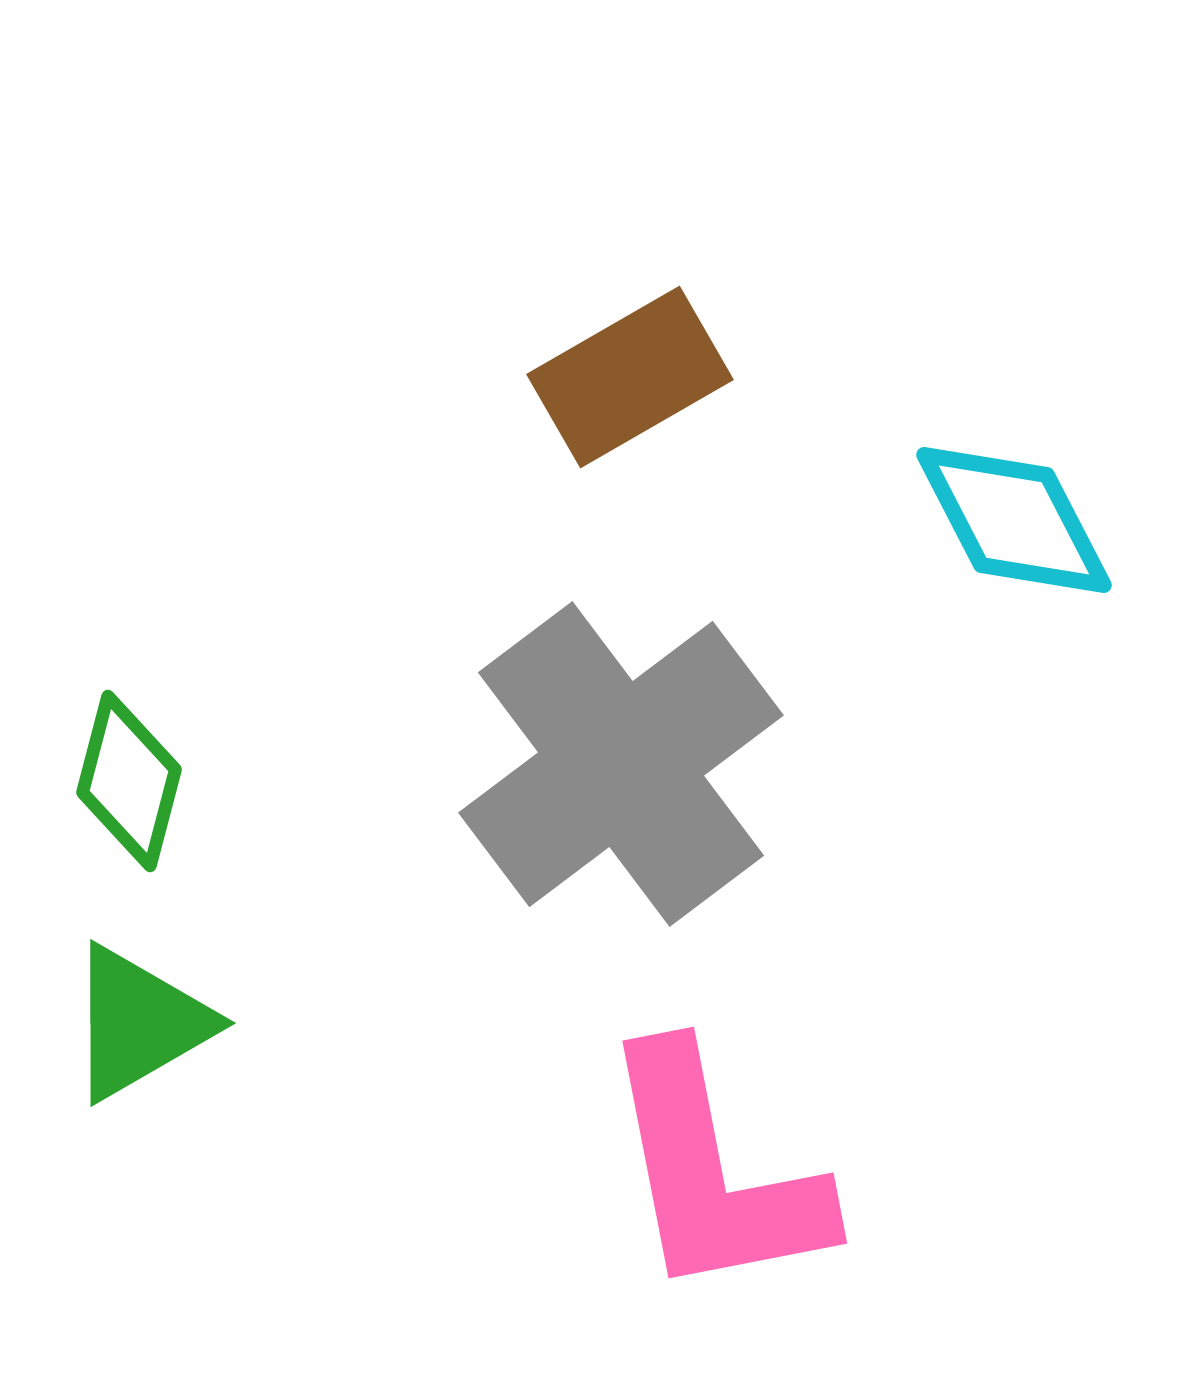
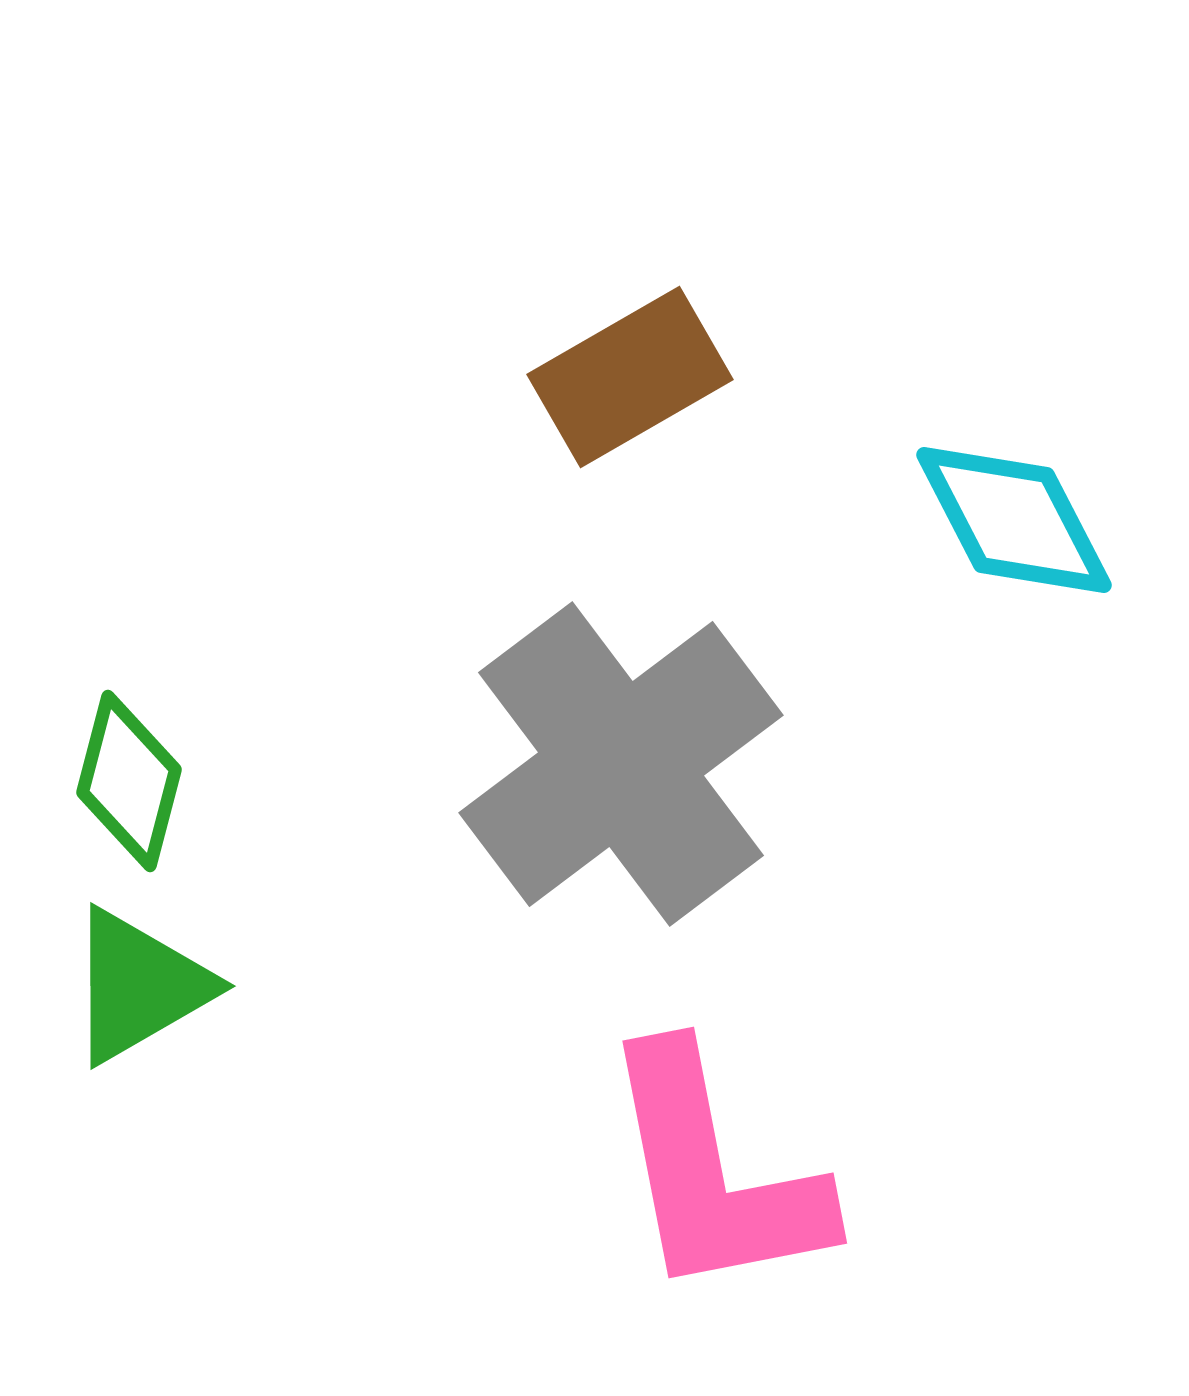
green triangle: moved 37 px up
